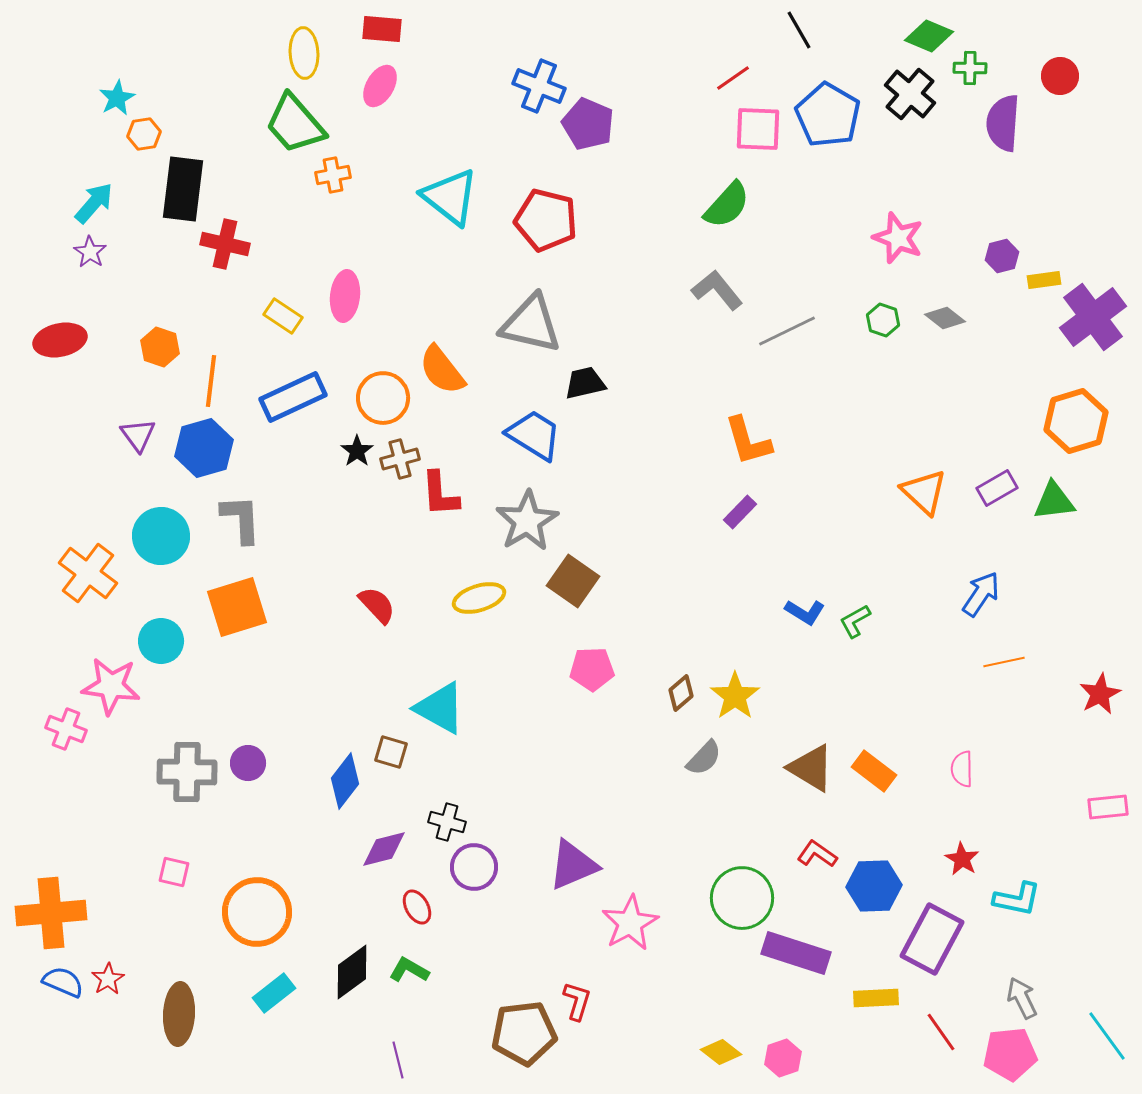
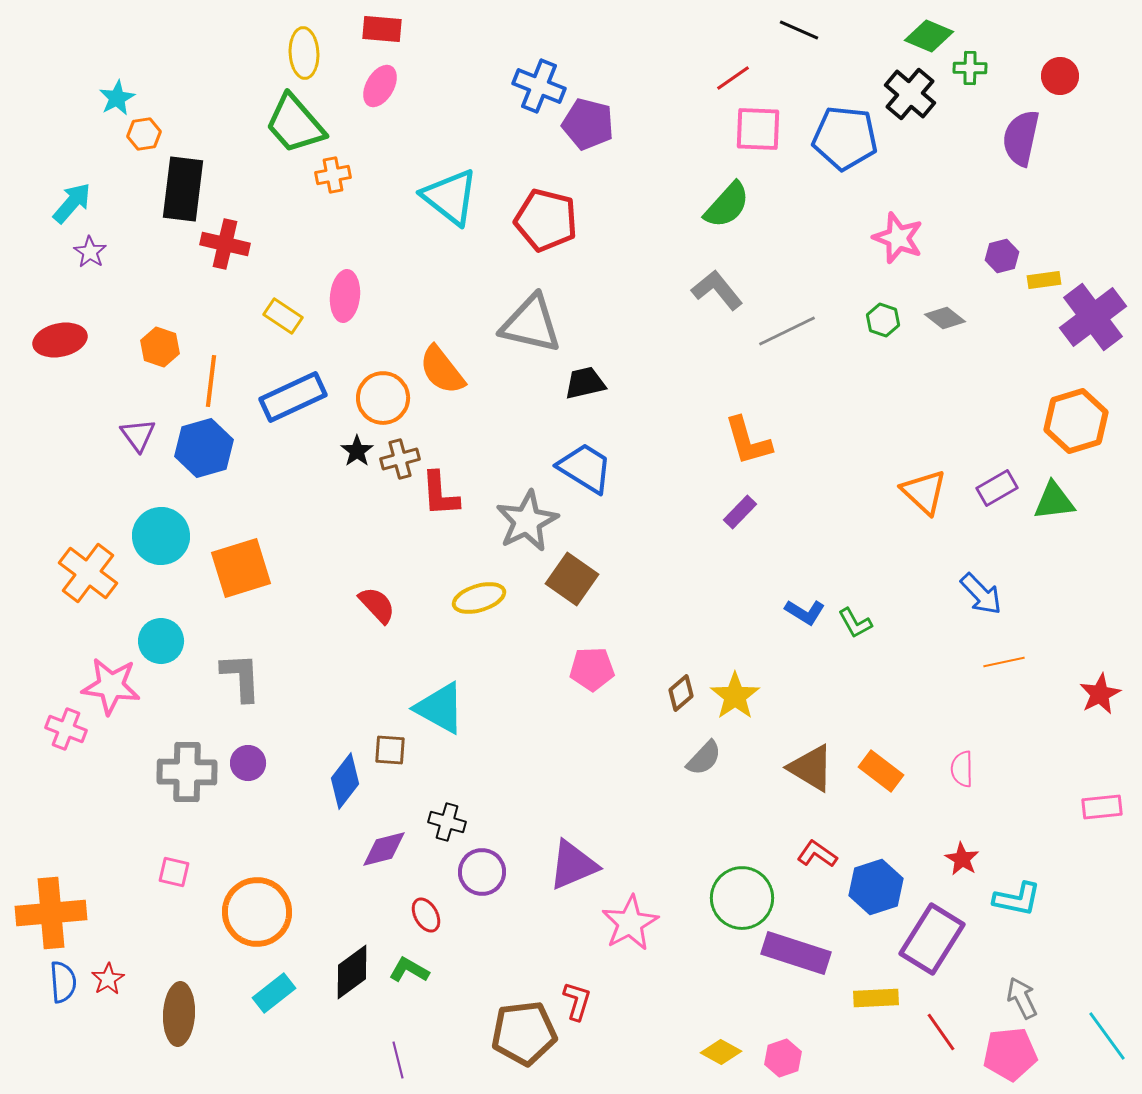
black line at (799, 30): rotated 36 degrees counterclockwise
blue pentagon at (828, 115): moved 17 px right, 23 px down; rotated 24 degrees counterclockwise
purple semicircle at (1003, 123): moved 18 px right, 15 px down; rotated 8 degrees clockwise
purple pentagon at (588, 124): rotated 9 degrees counterclockwise
cyan arrow at (94, 203): moved 22 px left
blue trapezoid at (534, 435): moved 51 px right, 33 px down
gray L-shape at (241, 519): moved 158 px down
gray star at (527, 521): rotated 4 degrees clockwise
brown square at (573, 581): moved 1 px left, 2 px up
blue arrow at (981, 594): rotated 102 degrees clockwise
orange square at (237, 607): moved 4 px right, 39 px up
green L-shape at (855, 621): moved 2 px down; rotated 90 degrees counterclockwise
brown square at (391, 752): moved 1 px left, 2 px up; rotated 12 degrees counterclockwise
orange rectangle at (874, 771): moved 7 px right
pink rectangle at (1108, 807): moved 6 px left
purple circle at (474, 867): moved 8 px right, 5 px down
blue hexagon at (874, 886): moved 2 px right, 1 px down; rotated 16 degrees counterclockwise
red ellipse at (417, 907): moved 9 px right, 8 px down
purple rectangle at (932, 939): rotated 4 degrees clockwise
blue semicircle at (63, 982): rotated 63 degrees clockwise
yellow diamond at (721, 1052): rotated 9 degrees counterclockwise
